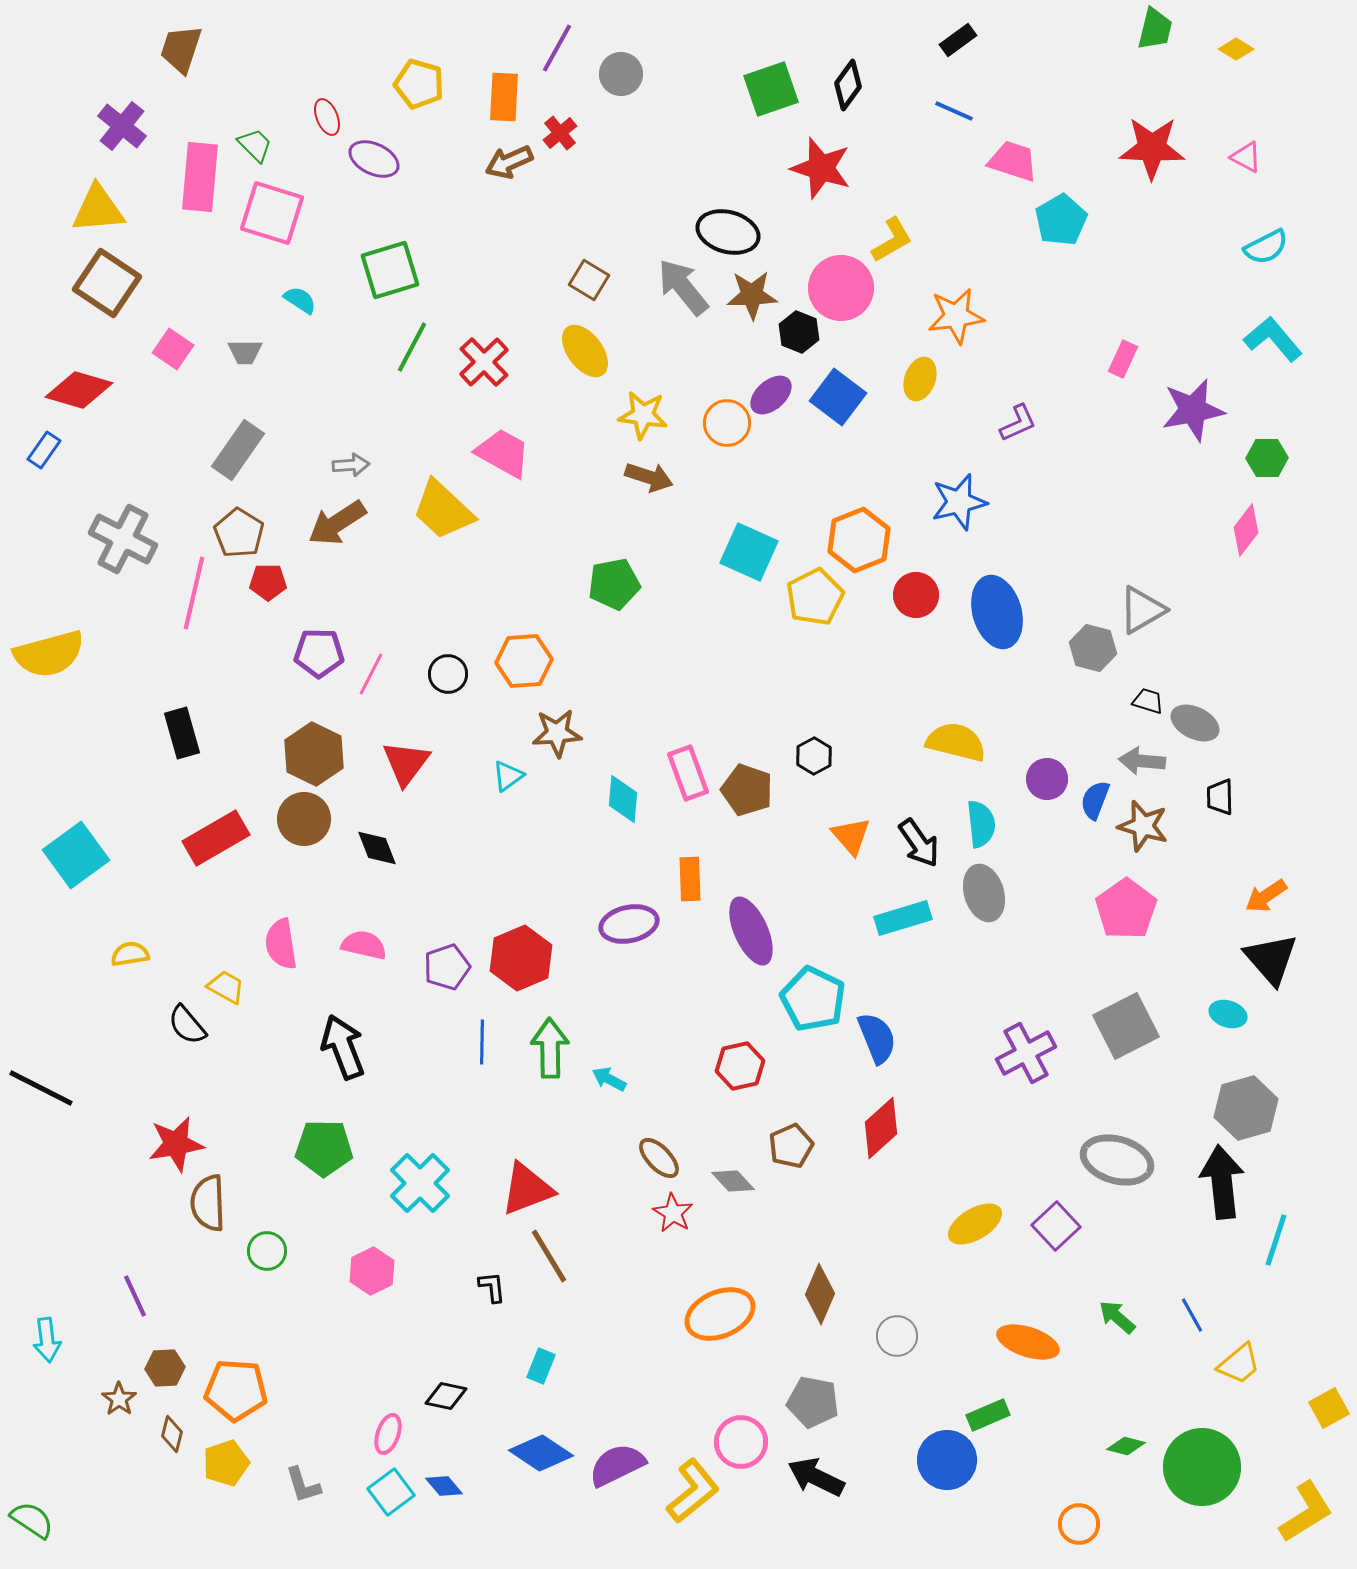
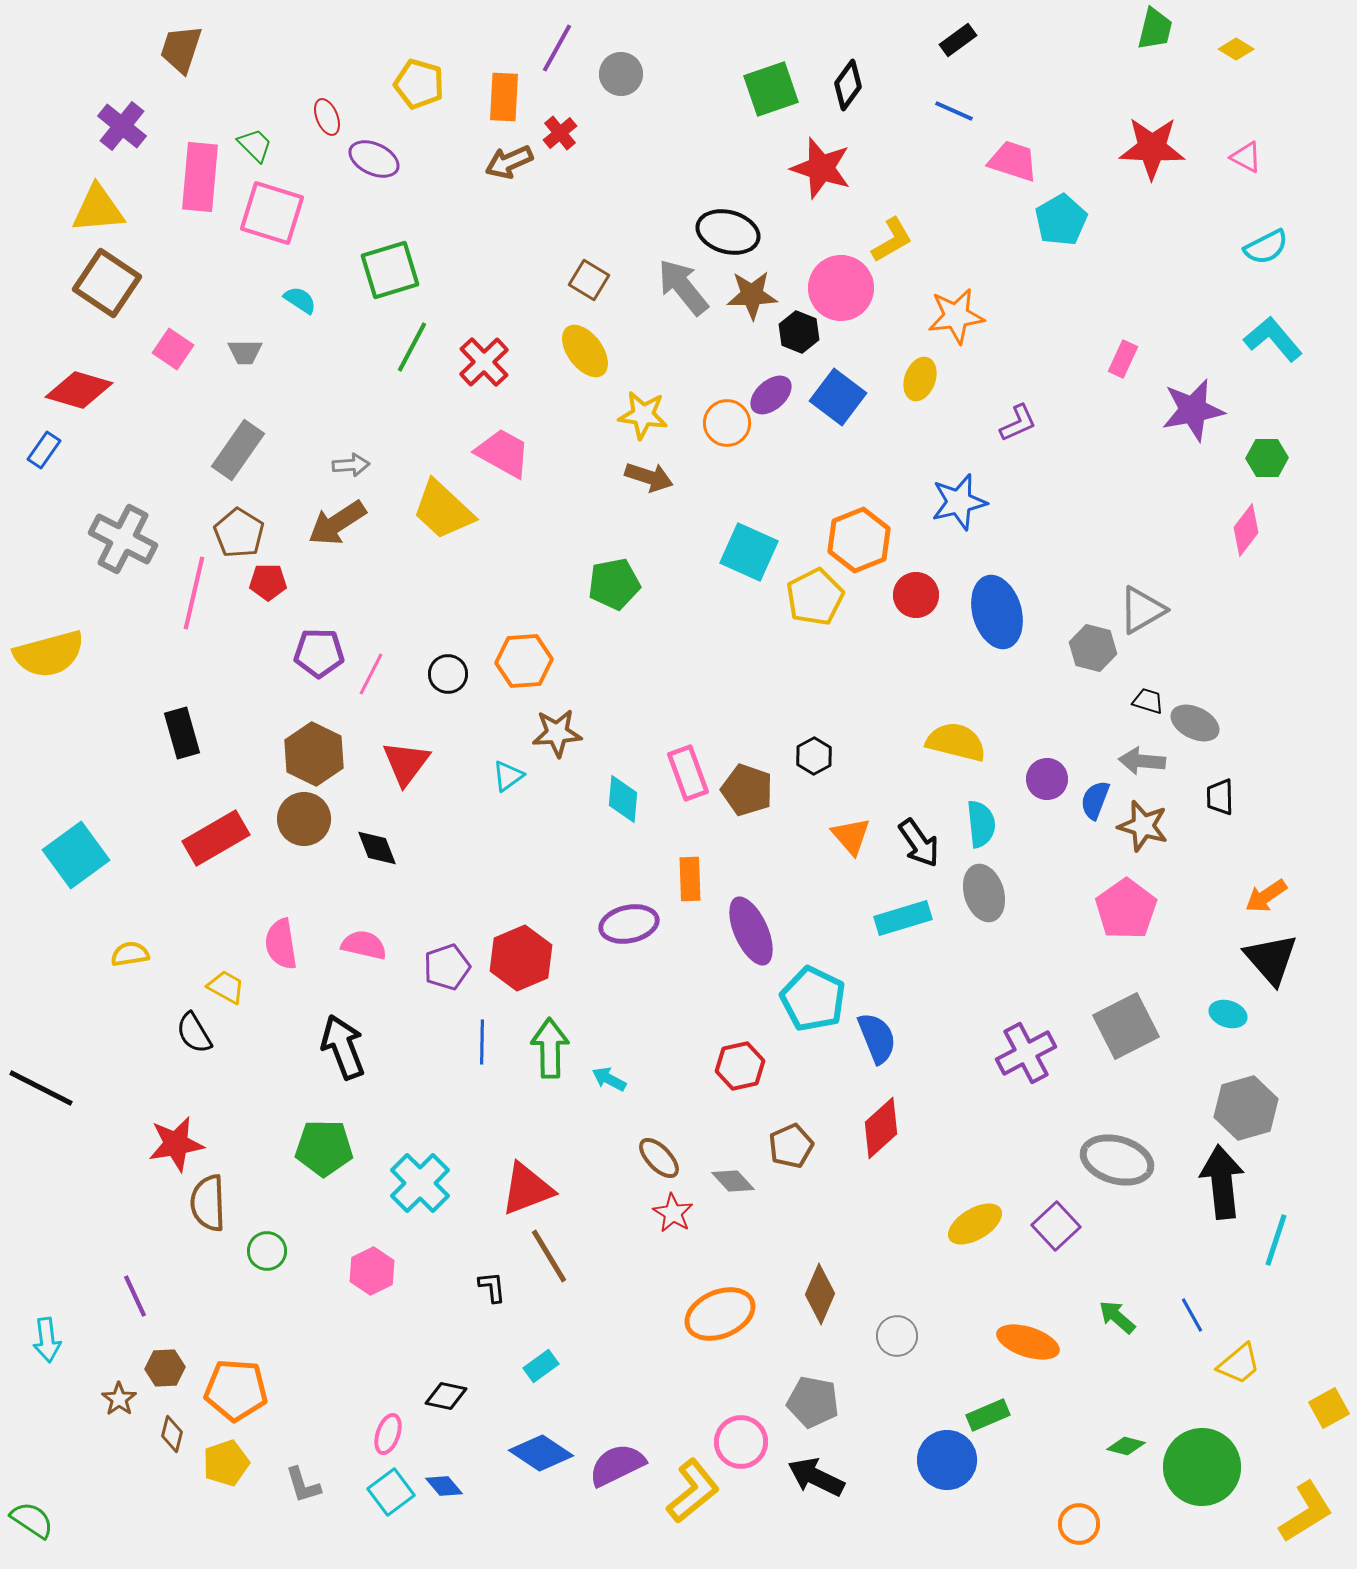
black semicircle at (187, 1025): moved 7 px right, 8 px down; rotated 9 degrees clockwise
cyan rectangle at (541, 1366): rotated 32 degrees clockwise
